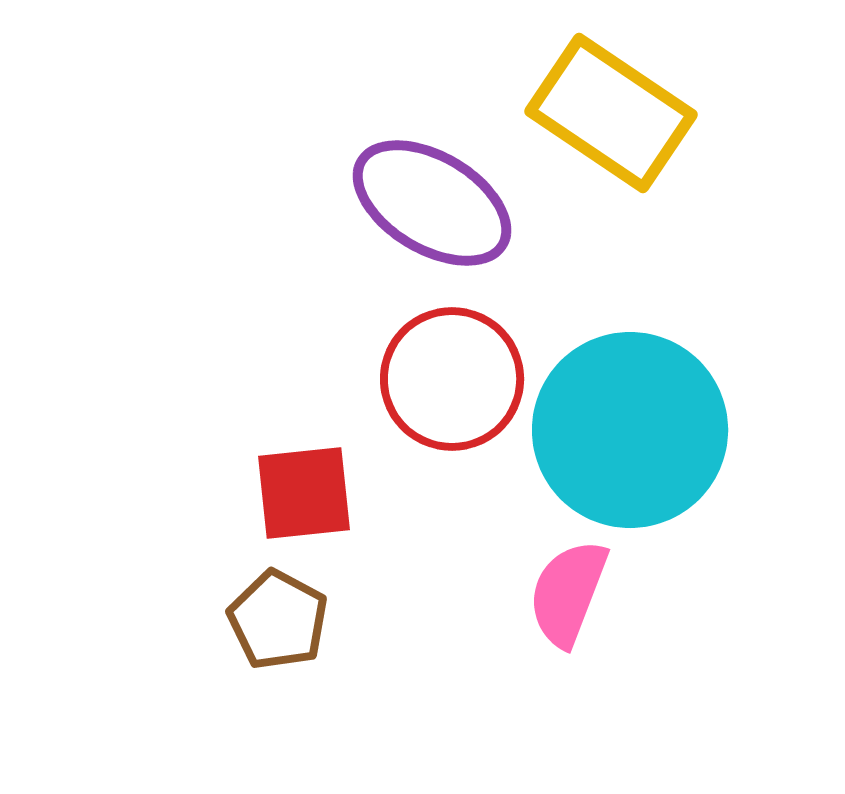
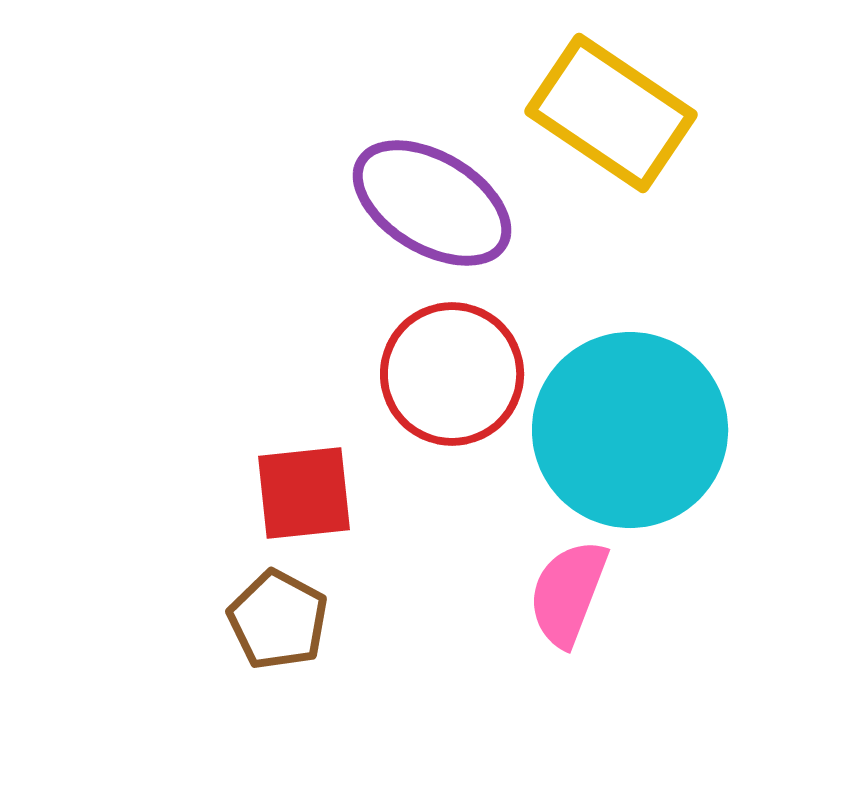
red circle: moved 5 px up
